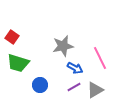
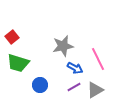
red square: rotated 16 degrees clockwise
pink line: moved 2 px left, 1 px down
